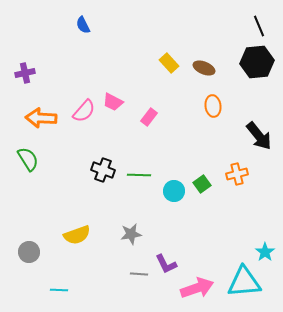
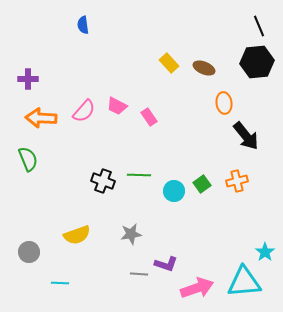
blue semicircle: rotated 18 degrees clockwise
purple cross: moved 3 px right, 6 px down; rotated 12 degrees clockwise
pink trapezoid: moved 4 px right, 4 px down
orange ellipse: moved 11 px right, 3 px up
pink rectangle: rotated 72 degrees counterclockwise
black arrow: moved 13 px left
green semicircle: rotated 10 degrees clockwise
black cross: moved 11 px down
orange cross: moved 7 px down
purple L-shape: rotated 45 degrees counterclockwise
cyan line: moved 1 px right, 7 px up
